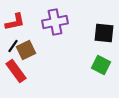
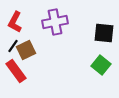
red L-shape: rotated 130 degrees clockwise
green square: rotated 12 degrees clockwise
